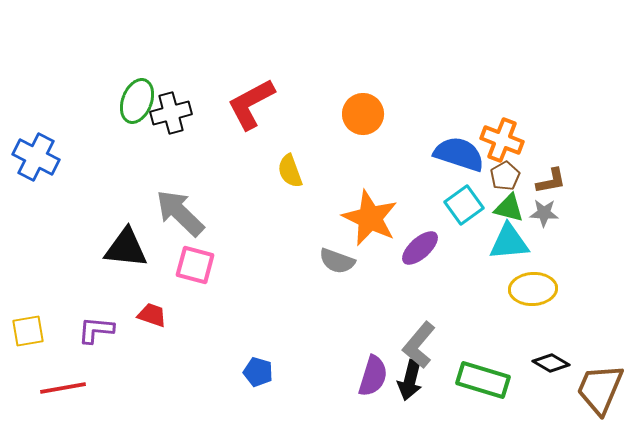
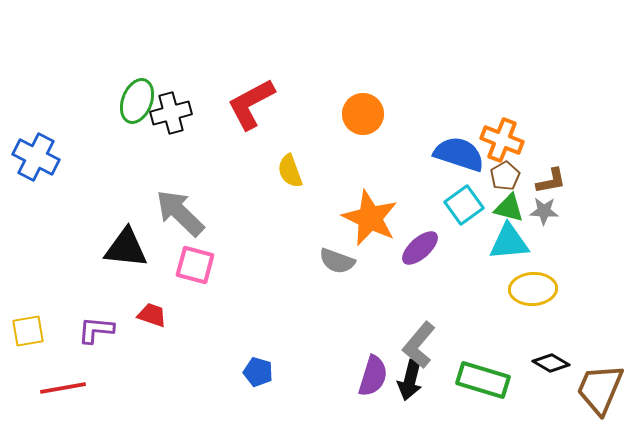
gray star: moved 2 px up
